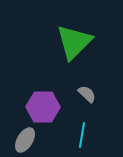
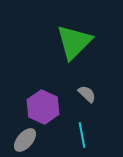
purple hexagon: rotated 24 degrees clockwise
cyan line: rotated 20 degrees counterclockwise
gray ellipse: rotated 10 degrees clockwise
